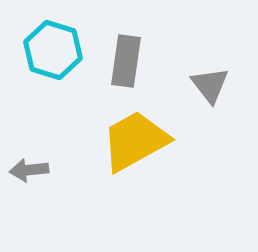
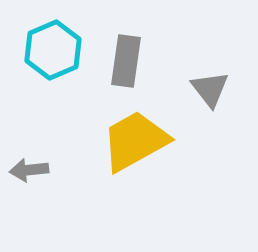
cyan hexagon: rotated 20 degrees clockwise
gray triangle: moved 4 px down
